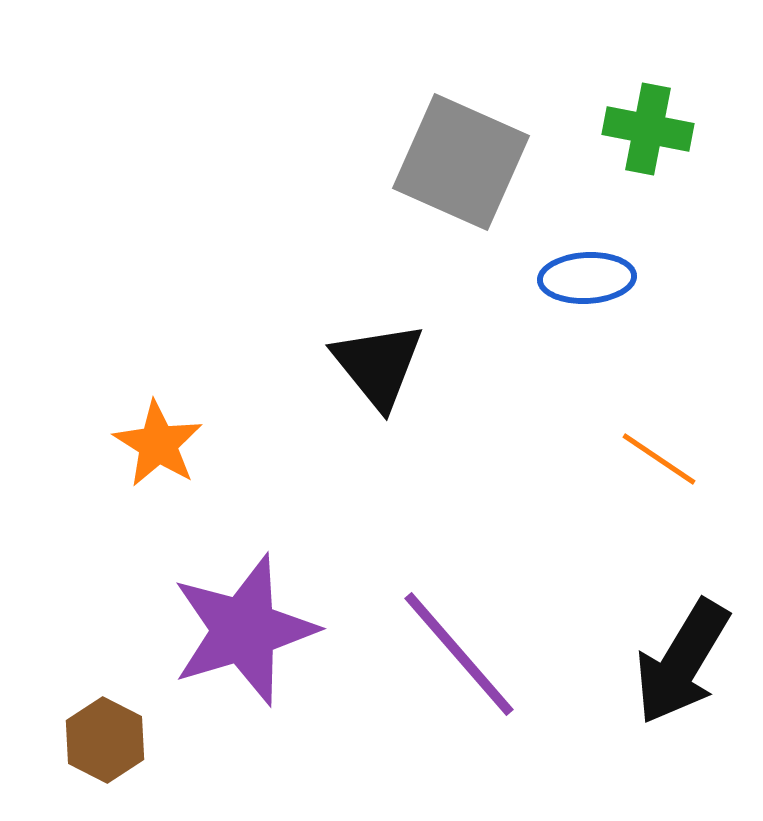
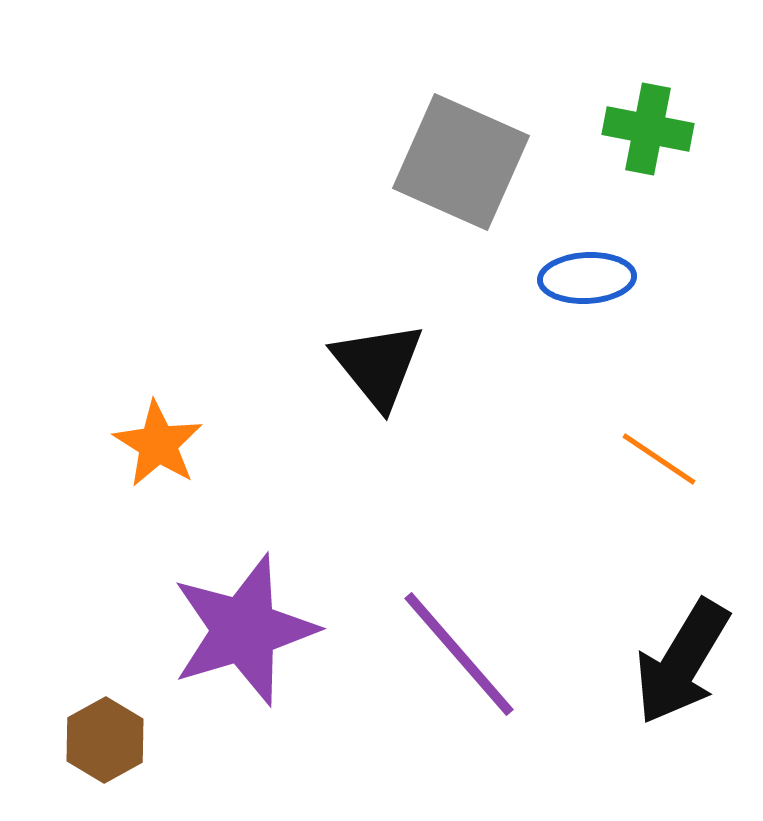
brown hexagon: rotated 4 degrees clockwise
